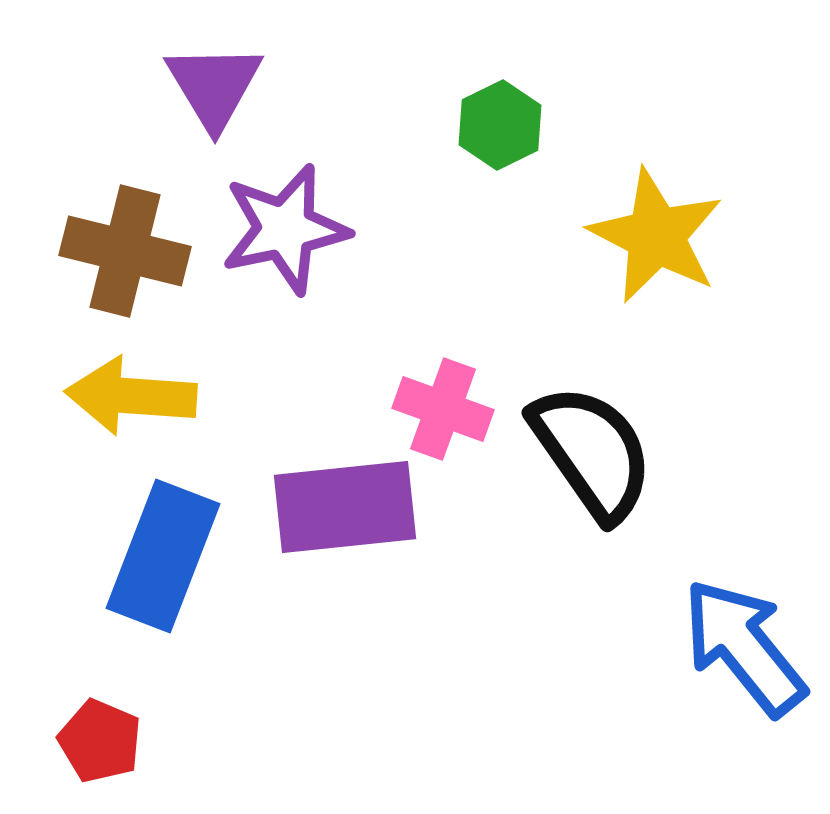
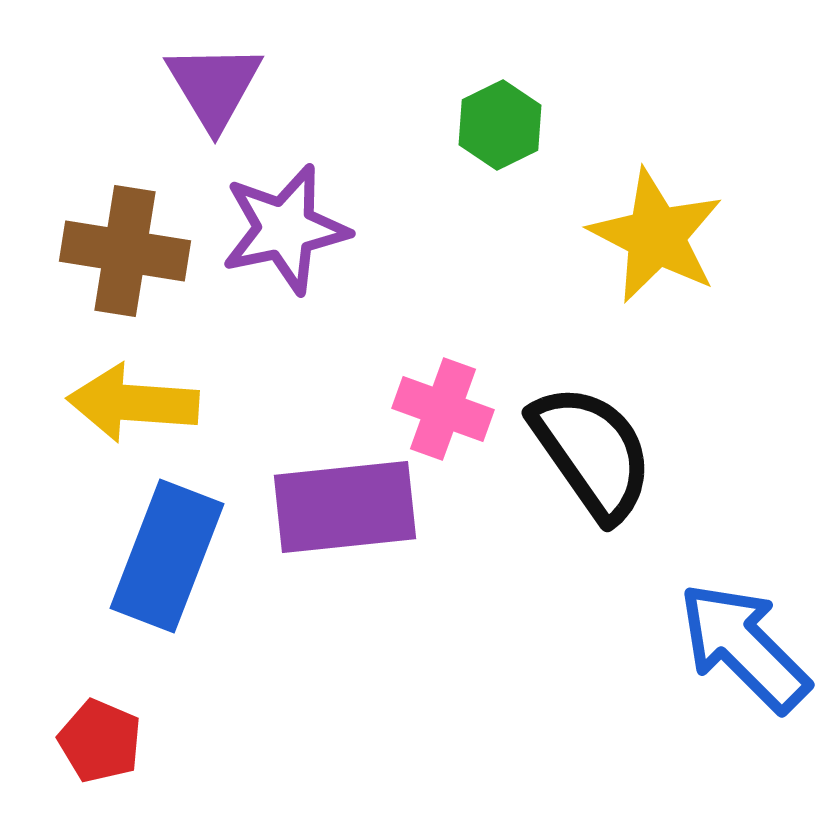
brown cross: rotated 5 degrees counterclockwise
yellow arrow: moved 2 px right, 7 px down
blue rectangle: moved 4 px right
blue arrow: rotated 6 degrees counterclockwise
